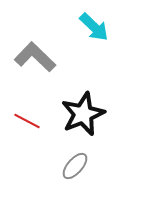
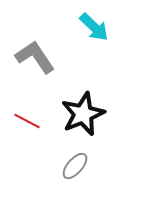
gray L-shape: rotated 12 degrees clockwise
